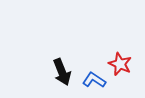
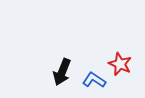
black arrow: rotated 44 degrees clockwise
